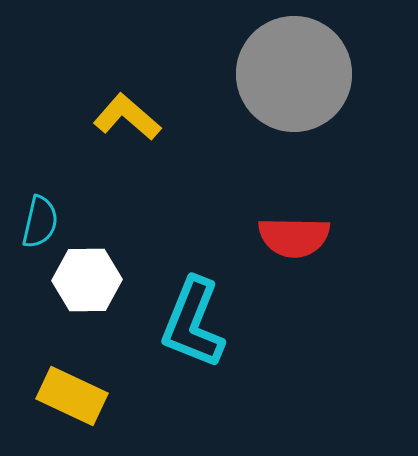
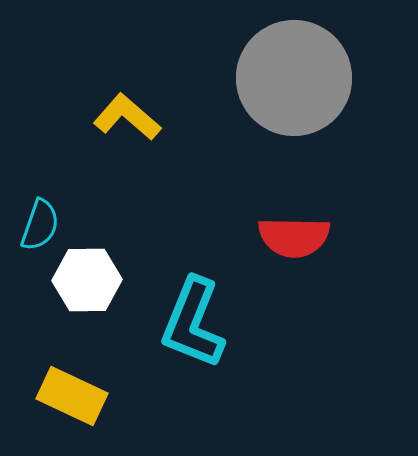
gray circle: moved 4 px down
cyan semicircle: moved 3 px down; rotated 6 degrees clockwise
